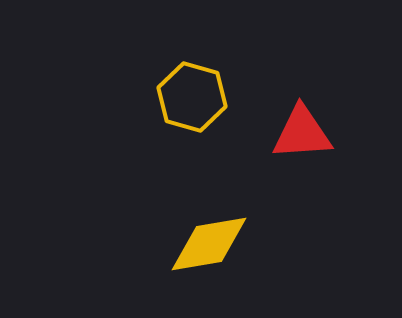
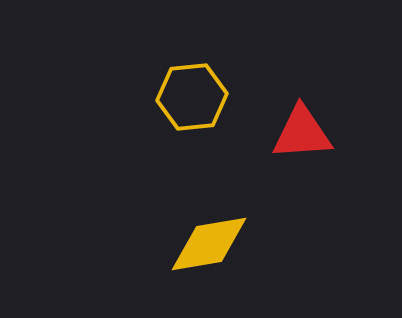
yellow hexagon: rotated 22 degrees counterclockwise
